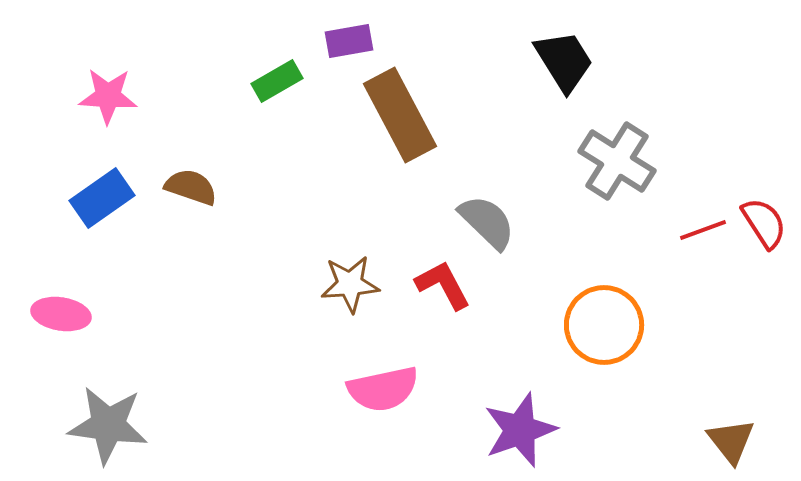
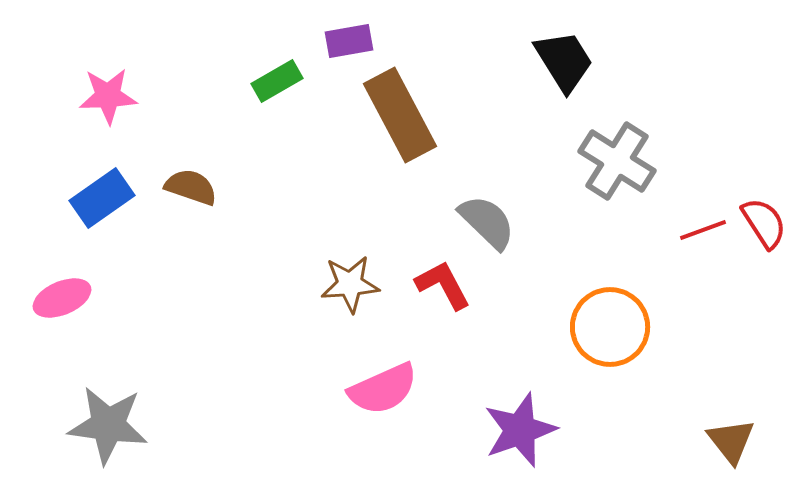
pink star: rotated 6 degrees counterclockwise
pink ellipse: moved 1 px right, 16 px up; rotated 32 degrees counterclockwise
orange circle: moved 6 px right, 2 px down
pink semicircle: rotated 12 degrees counterclockwise
